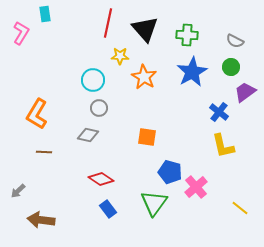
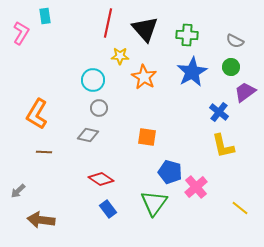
cyan rectangle: moved 2 px down
